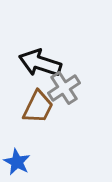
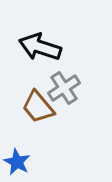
black arrow: moved 16 px up
brown trapezoid: rotated 114 degrees clockwise
